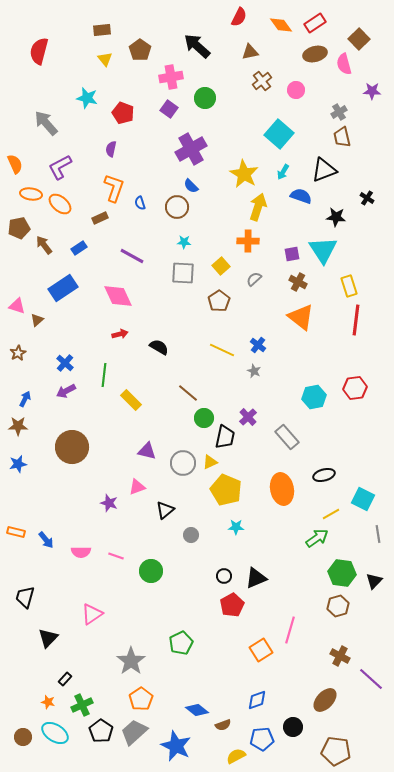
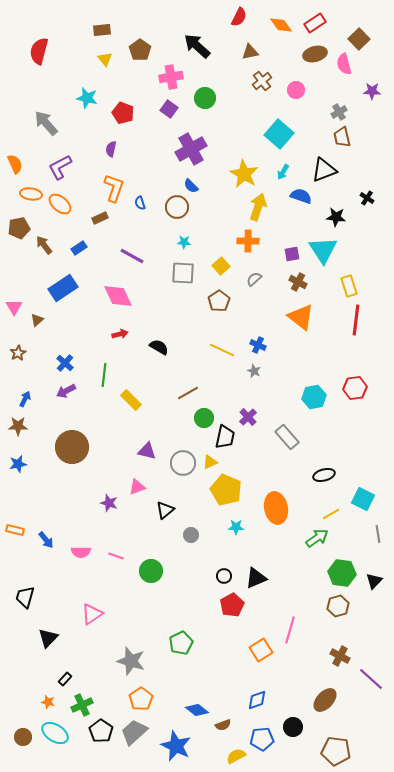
pink triangle at (17, 306): moved 3 px left, 1 px down; rotated 42 degrees clockwise
blue cross at (258, 345): rotated 14 degrees counterclockwise
brown line at (188, 393): rotated 70 degrees counterclockwise
orange ellipse at (282, 489): moved 6 px left, 19 px down
orange rectangle at (16, 532): moved 1 px left, 2 px up
gray star at (131, 661): rotated 20 degrees counterclockwise
